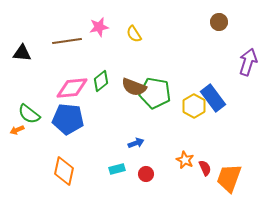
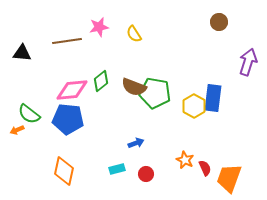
pink diamond: moved 2 px down
blue rectangle: rotated 44 degrees clockwise
